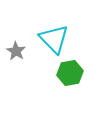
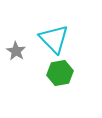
green hexagon: moved 10 px left
